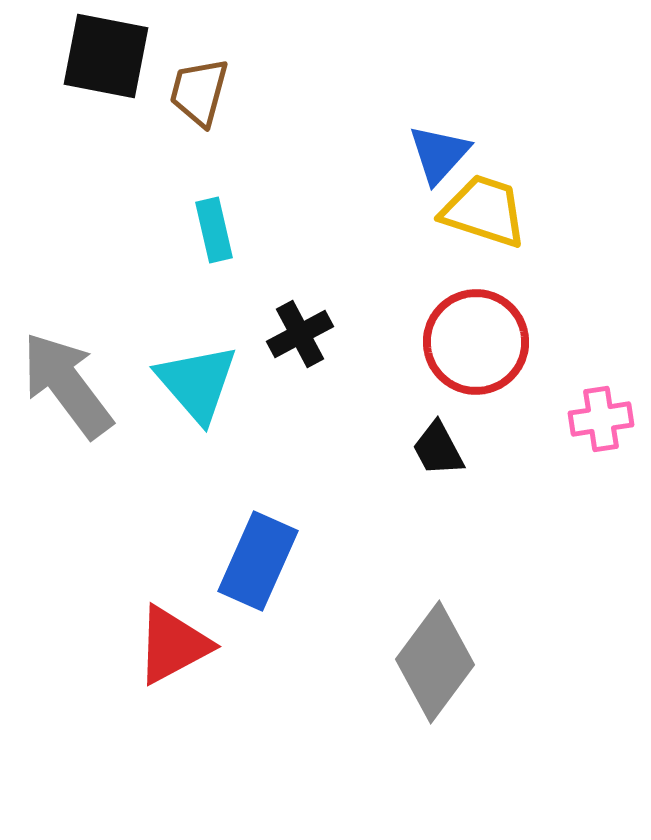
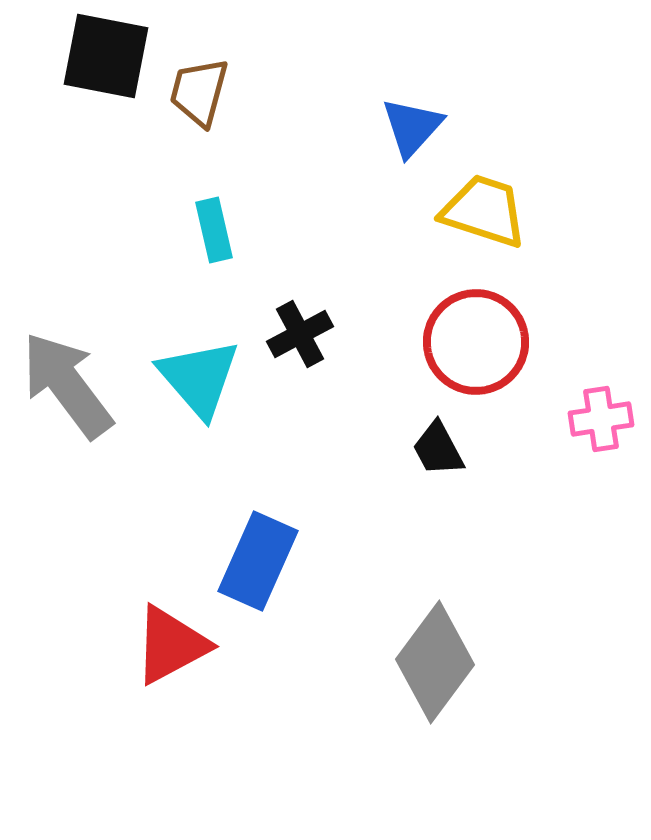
blue triangle: moved 27 px left, 27 px up
cyan triangle: moved 2 px right, 5 px up
red triangle: moved 2 px left
